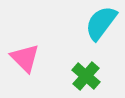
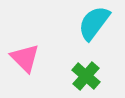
cyan semicircle: moved 7 px left
